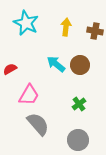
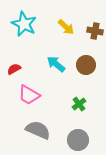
cyan star: moved 2 px left, 1 px down
yellow arrow: rotated 126 degrees clockwise
brown circle: moved 6 px right
red semicircle: moved 4 px right
pink trapezoid: rotated 90 degrees clockwise
gray semicircle: moved 6 px down; rotated 25 degrees counterclockwise
